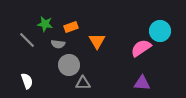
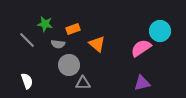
orange rectangle: moved 2 px right, 2 px down
orange triangle: moved 3 px down; rotated 18 degrees counterclockwise
purple triangle: rotated 18 degrees counterclockwise
